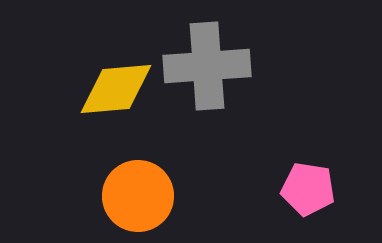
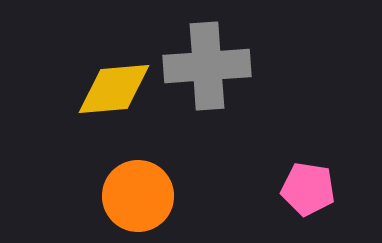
yellow diamond: moved 2 px left
